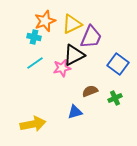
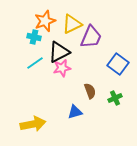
black triangle: moved 15 px left, 3 px up
brown semicircle: rotated 91 degrees clockwise
